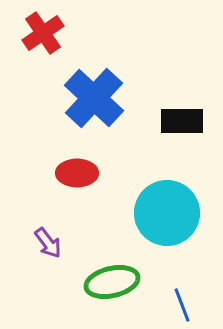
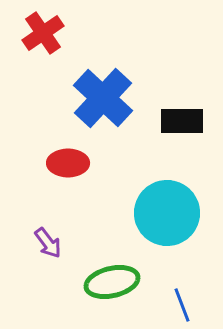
blue cross: moved 9 px right
red ellipse: moved 9 px left, 10 px up
